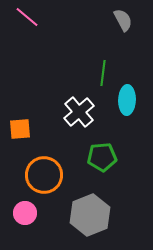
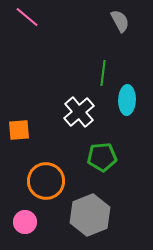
gray semicircle: moved 3 px left, 1 px down
orange square: moved 1 px left, 1 px down
orange circle: moved 2 px right, 6 px down
pink circle: moved 9 px down
